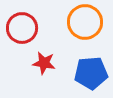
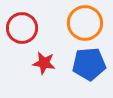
orange circle: moved 1 px down
blue pentagon: moved 2 px left, 9 px up
